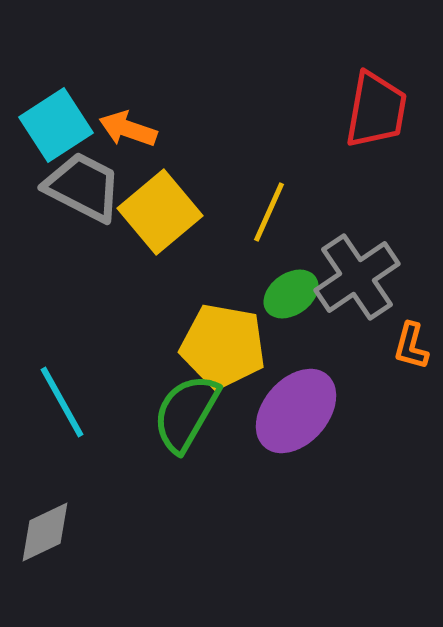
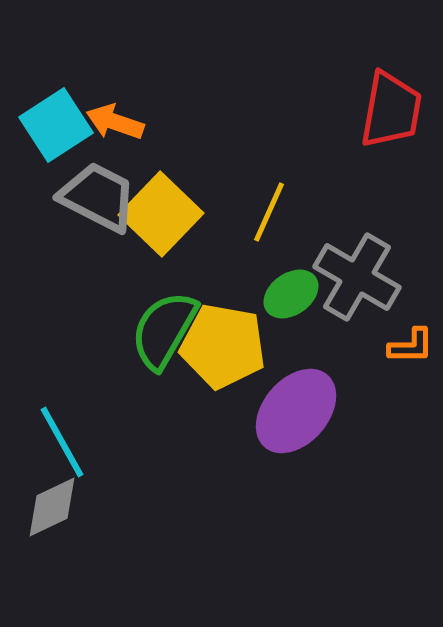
red trapezoid: moved 15 px right
orange arrow: moved 13 px left, 7 px up
gray trapezoid: moved 15 px right, 10 px down
yellow square: moved 1 px right, 2 px down; rotated 6 degrees counterclockwise
gray cross: rotated 26 degrees counterclockwise
orange L-shape: rotated 105 degrees counterclockwise
cyan line: moved 40 px down
green semicircle: moved 22 px left, 83 px up
gray diamond: moved 7 px right, 25 px up
